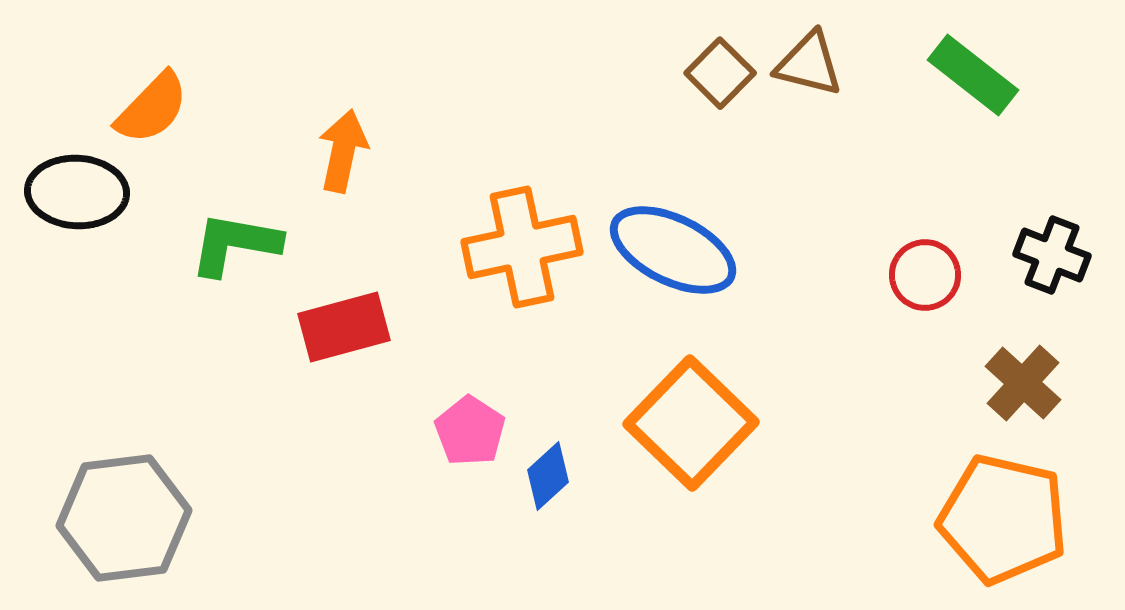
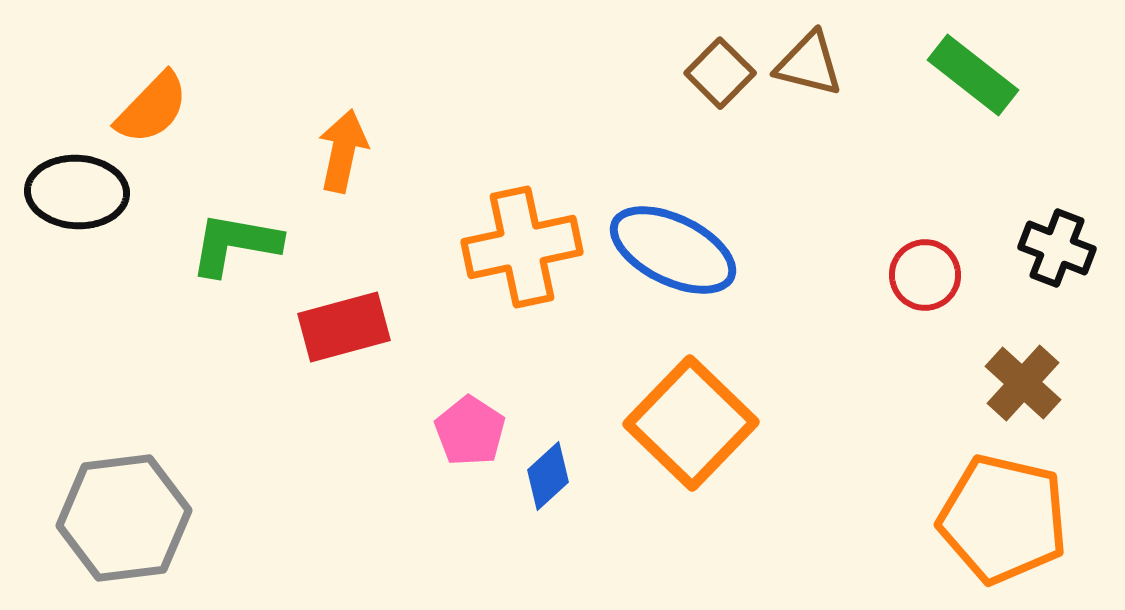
black cross: moved 5 px right, 7 px up
